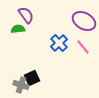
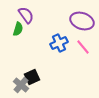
purple ellipse: moved 2 px left; rotated 10 degrees counterclockwise
green semicircle: rotated 112 degrees clockwise
blue cross: rotated 18 degrees clockwise
black square: moved 1 px up
gray cross: rotated 21 degrees clockwise
